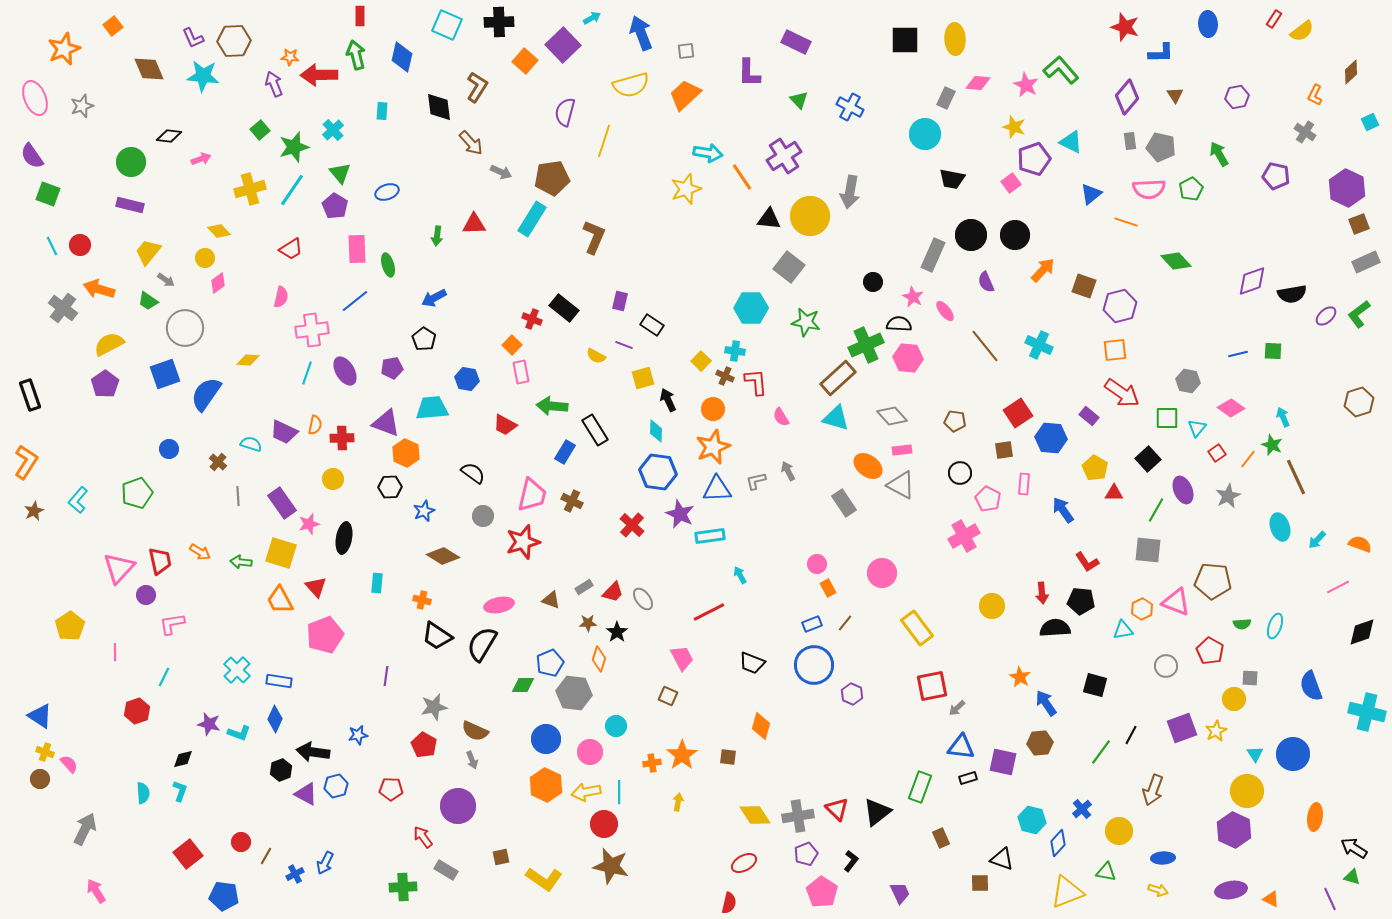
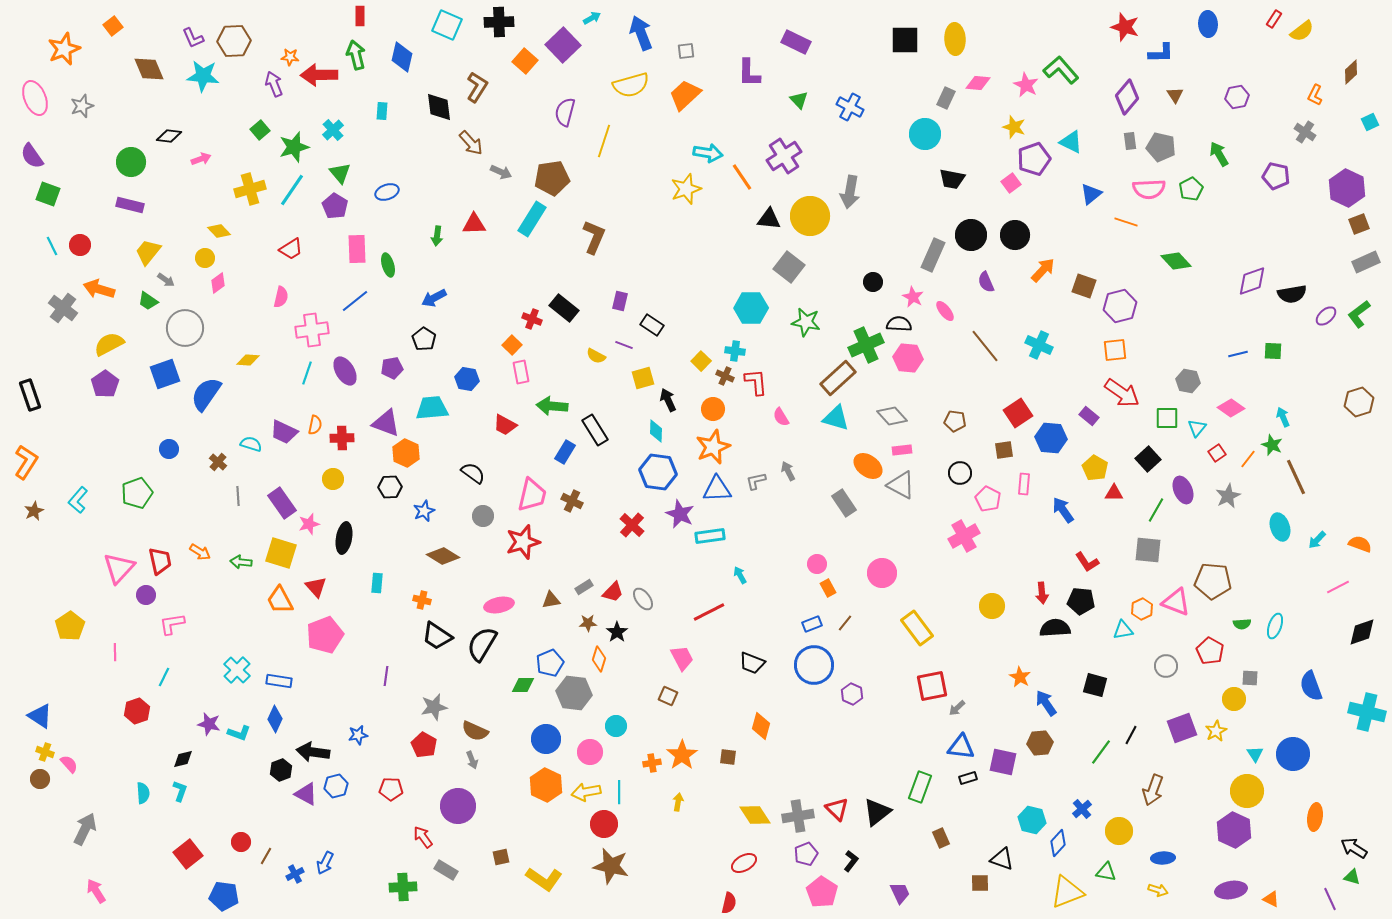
brown triangle at (551, 600): rotated 30 degrees counterclockwise
